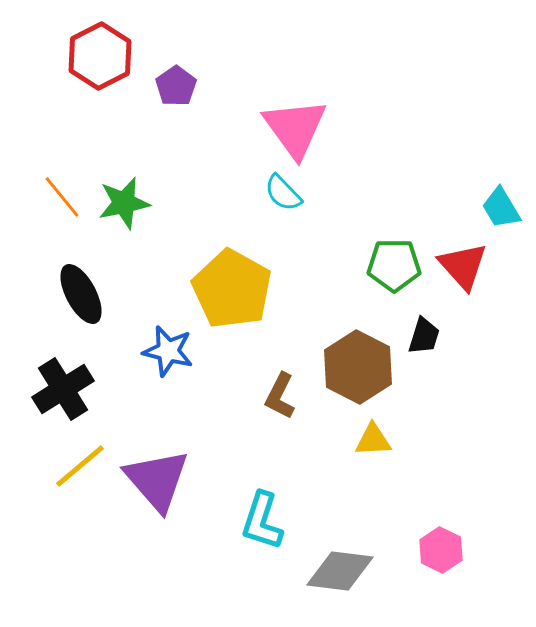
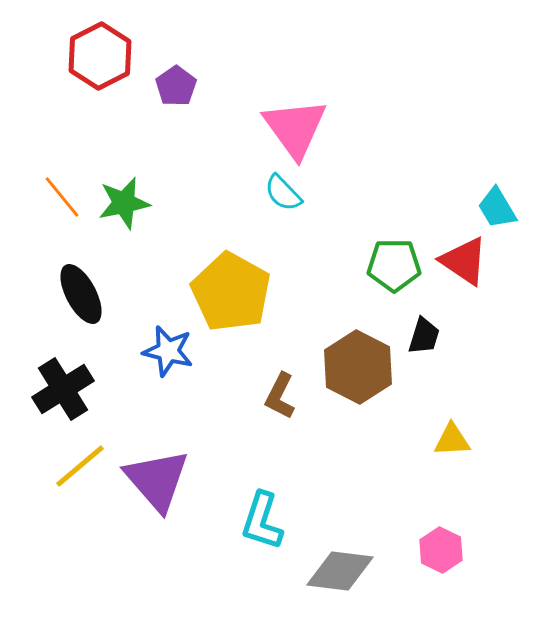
cyan trapezoid: moved 4 px left
red triangle: moved 1 px right, 5 px up; rotated 14 degrees counterclockwise
yellow pentagon: moved 1 px left, 3 px down
yellow triangle: moved 79 px right
